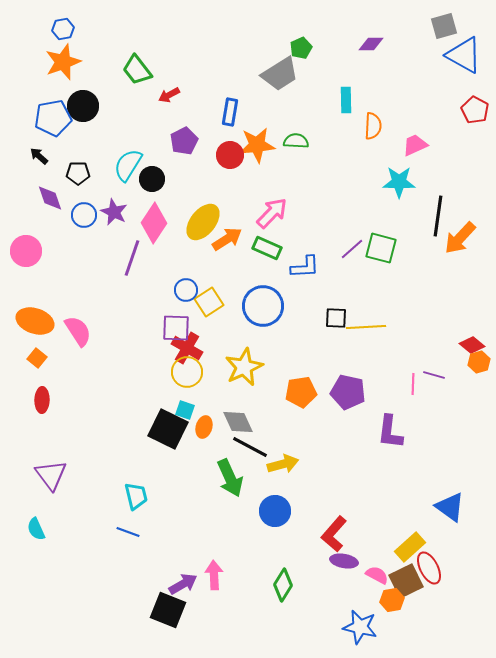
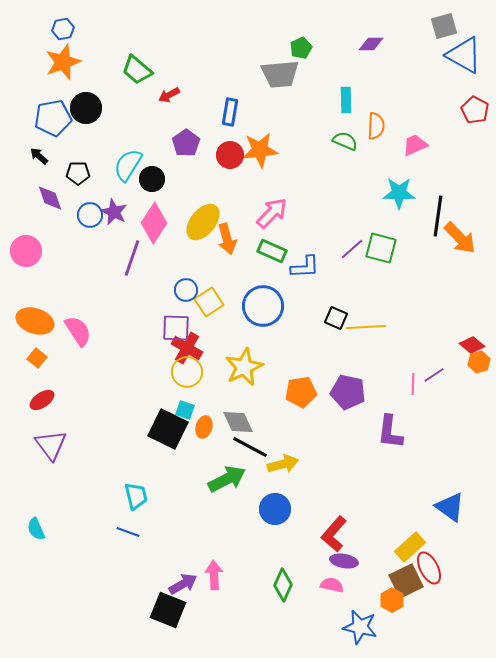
green trapezoid at (137, 70): rotated 12 degrees counterclockwise
gray trapezoid at (280, 74): rotated 27 degrees clockwise
black circle at (83, 106): moved 3 px right, 2 px down
orange semicircle at (373, 126): moved 3 px right
purple pentagon at (184, 141): moved 2 px right, 2 px down; rotated 8 degrees counterclockwise
green semicircle at (296, 141): moved 49 px right; rotated 20 degrees clockwise
orange star at (257, 145): moved 3 px right, 5 px down
cyan star at (399, 182): moved 11 px down
blue circle at (84, 215): moved 6 px right
orange arrow at (460, 238): rotated 87 degrees counterclockwise
orange arrow at (227, 239): rotated 108 degrees clockwise
green rectangle at (267, 248): moved 5 px right, 3 px down
black square at (336, 318): rotated 20 degrees clockwise
purple line at (434, 375): rotated 50 degrees counterclockwise
red ellipse at (42, 400): rotated 55 degrees clockwise
purple triangle at (51, 475): moved 30 px up
green arrow at (230, 478): moved 3 px left, 1 px down; rotated 93 degrees counterclockwise
blue circle at (275, 511): moved 2 px up
pink semicircle at (377, 575): moved 45 px left, 10 px down; rotated 15 degrees counterclockwise
green diamond at (283, 585): rotated 8 degrees counterclockwise
orange hexagon at (392, 600): rotated 20 degrees counterclockwise
